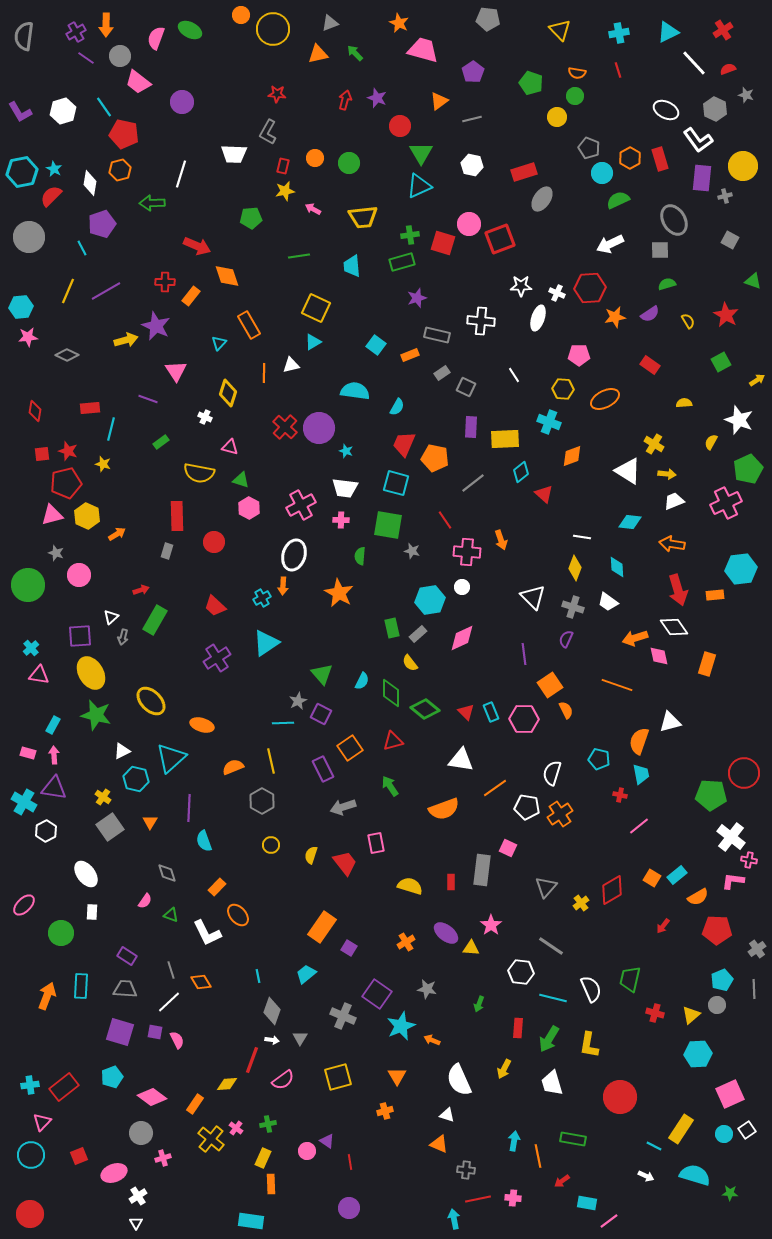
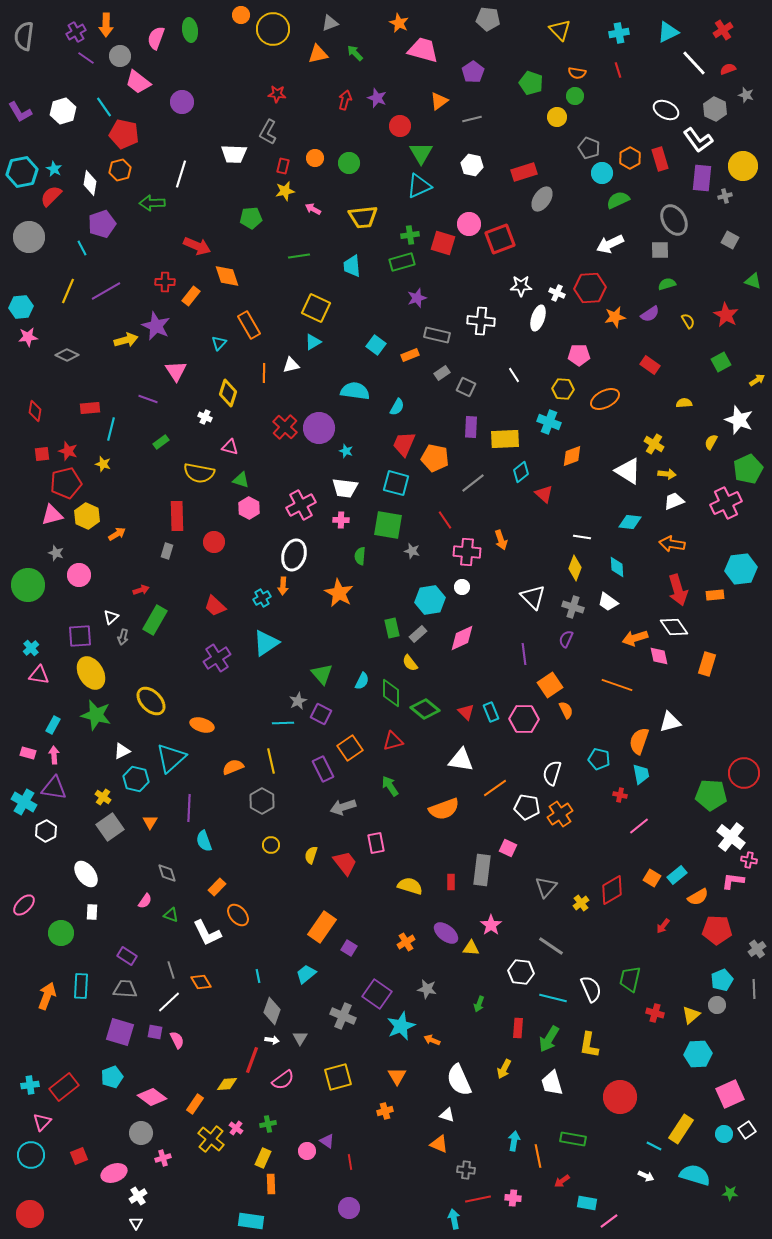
green ellipse at (190, 30): rotated 55 degrees clockwise
